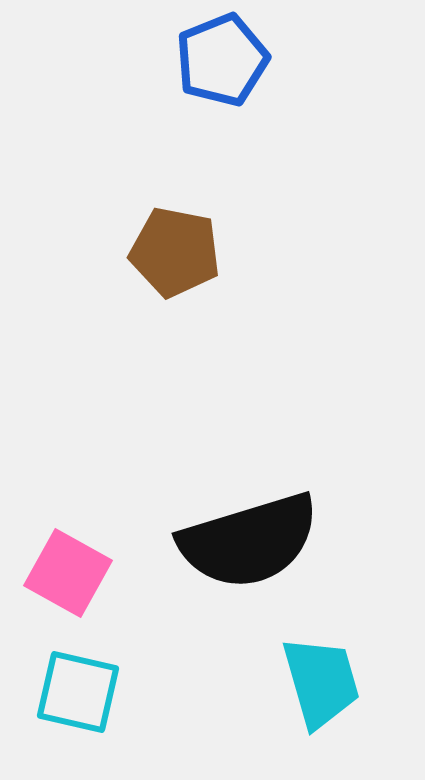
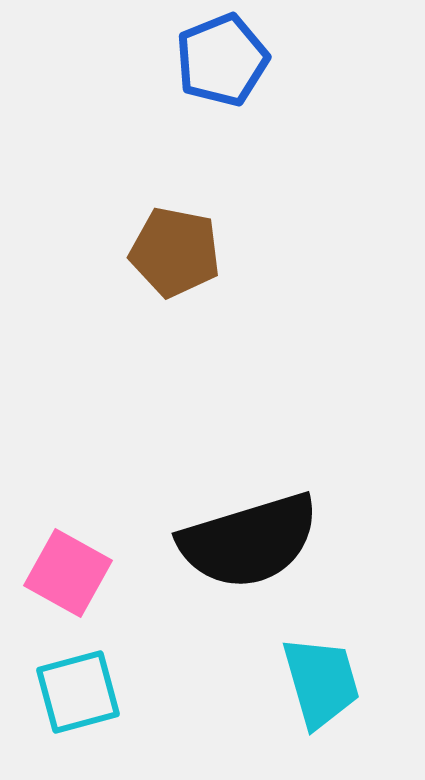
cyan square: rotated 28 degrees counterclockwise
